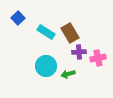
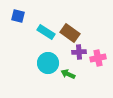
blue square: moved 2 px up; rotated 32 degrees counterclockwise
brown rectangle: rotated 24 degrees counterclockwise
cyan circle: moved 2 px right, 3 px up
green arrow: rotated 40 degrees clockwise
